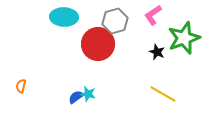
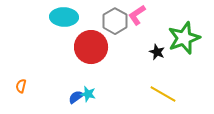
pink L-shape: moved 16 px left
gray hexagon: rotated 15 degrees counterclockwise
red circle: moved 7 px left, 3 px down
